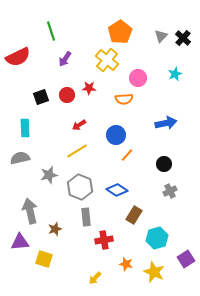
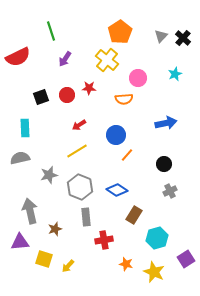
yellow arrow: moved 27 px left, 12 px up
